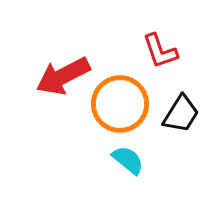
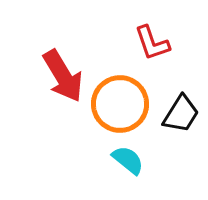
red L-shape: moved 8 px left, 8 px up
red arrow: rotated 94 degrees counterclockwise
